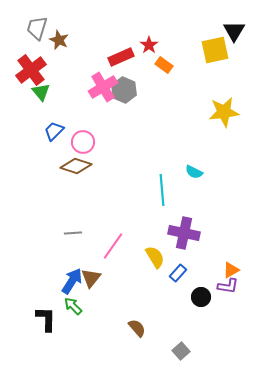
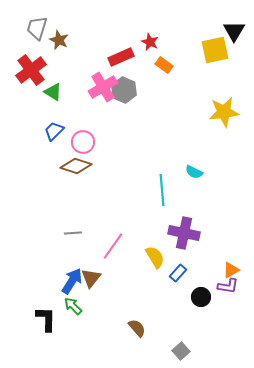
red star: moved 1 px right, 3 px up; rotated 12 degrees counterclockwise
green triangle: moved 12 px right; rotated 18 degrees counterclockwise
